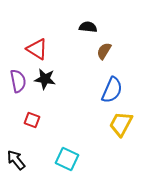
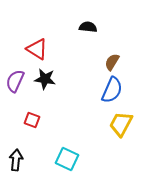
brown semicircle: moved 8 px right, 11 px down
purple semicircle: moved 3 px left; rotated 145 degrees counterclockwise
black arrow: rotated 45 degrees clockwise
